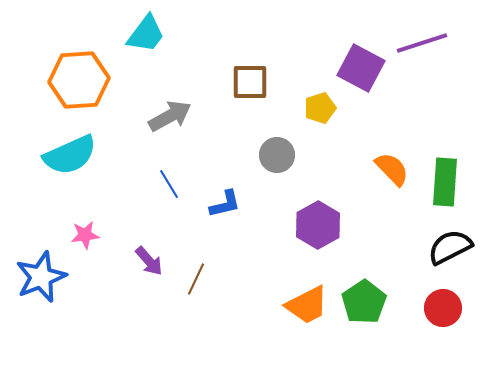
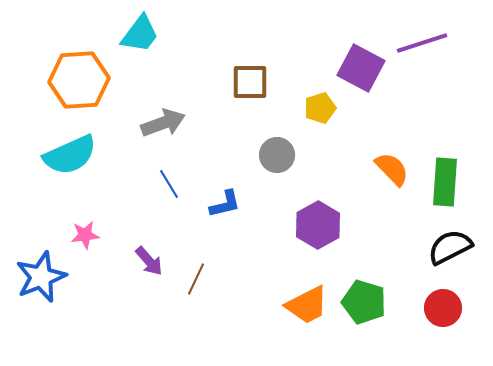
cyan trapezoid: moved 6 px left
gray arrow: moved 7 px left, 7 px down; rotated 9 degrees clockwise
green pentagon: rotated 21 degrees counterclockwise
